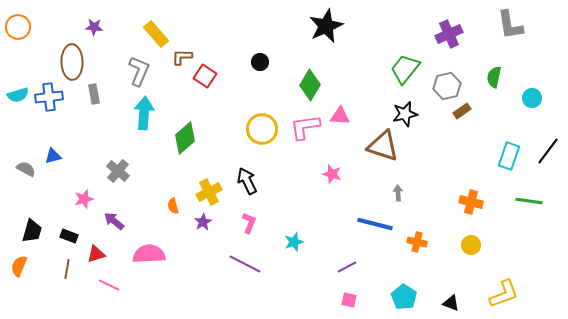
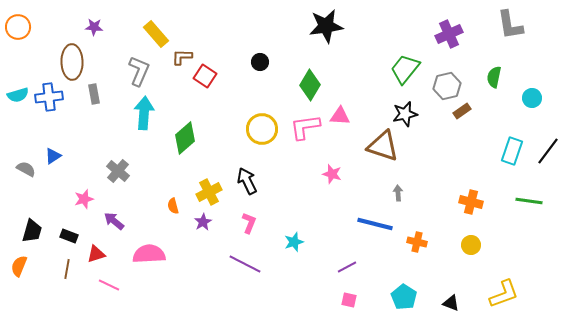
black star at (326, 26): rotated 16 degrees clockwise
blue triangle at (53, 156): rotated 18 degrees counterclockwise
cyan rectangle at (509, 156): moved 3 px right, 5 px up
